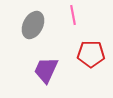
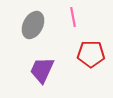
pink line: moved 2 px down
purple trapezoid: moved 4 px left
